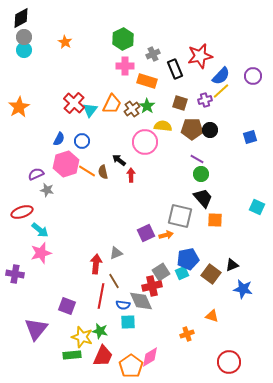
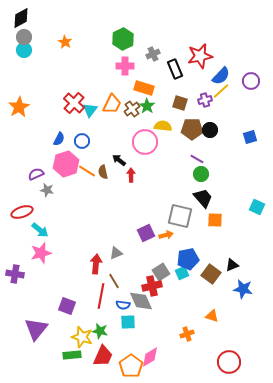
purple circle at (253, 76): moved 2 px left, 5 px down
orange rectangle at (147, 81): moved 3 px left, 7 px down
